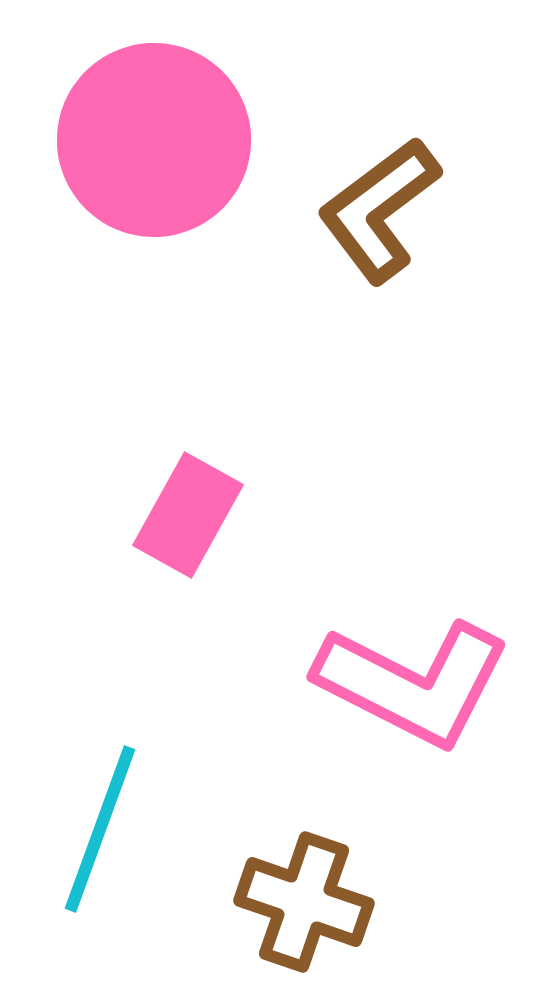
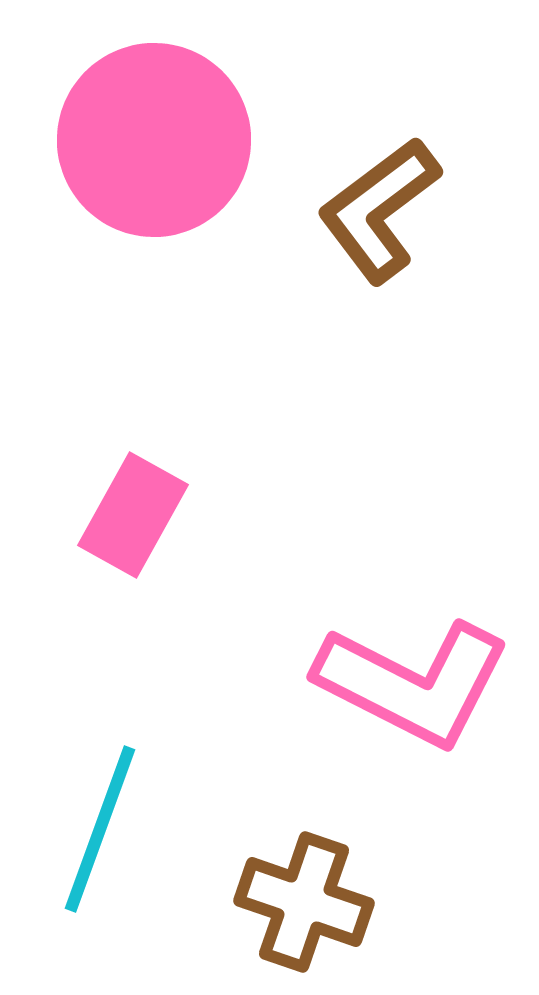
pink rectangle: moved 55 px left
